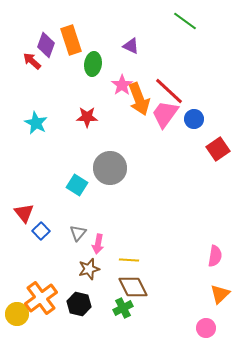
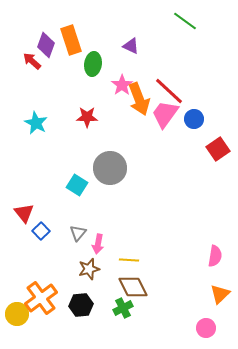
black hexagon: moved 2 px right, 1 px down; rotated 20 degrees counterclockwise
